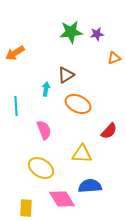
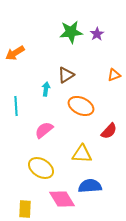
purple star: rotated 24 degrees counterclockwise
orange triangle: moved 17 px down
orange ellipse: moved 3 px right, 2 px down
pink semicircle: rotated 108 degrees counterclockwise
yellow rectangle: moved 1 px left, 1 px down
